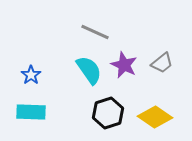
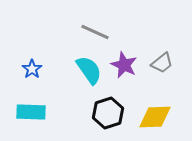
blue star: moved 1 px right, 6 px up
yellow diamond: rotated 36 degrees counterclockwise
